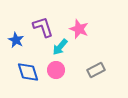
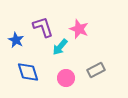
pink circle: moved 10 px right, 8 px down
